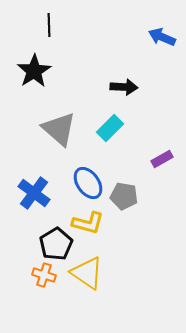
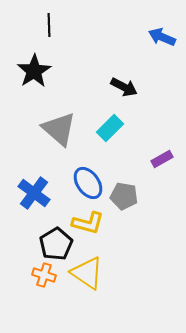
black arrow: rotated 24 degrees clockwise
